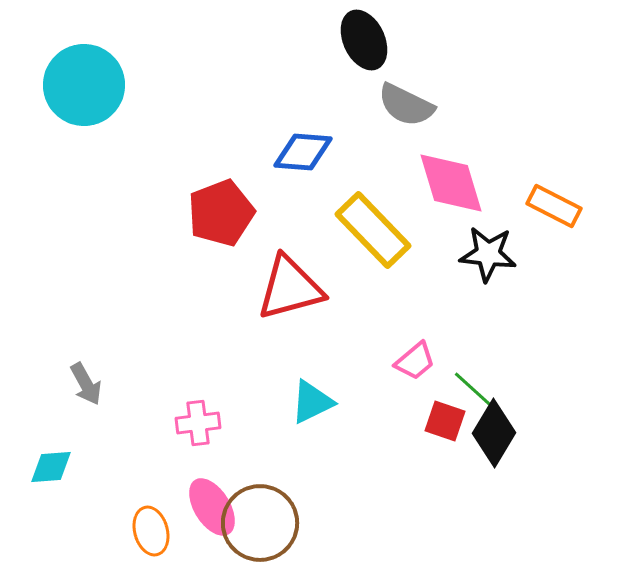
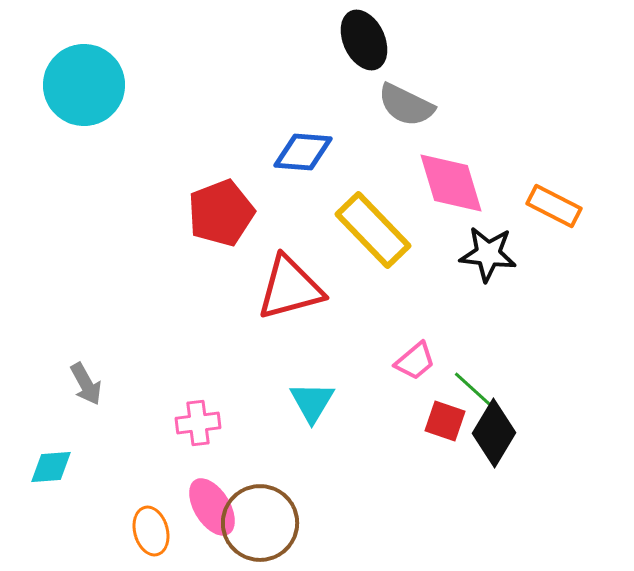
cyan triangle: rotated 33 degrees counterclockwise
